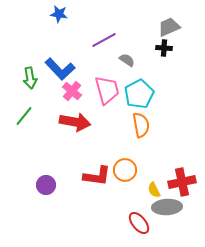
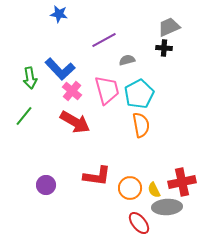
gray semicircle: rotated 49 degrees counterclockwise
red arrow: rotated 20 degrees clockwise
orange circle: moved 5 px right, 18 px down
